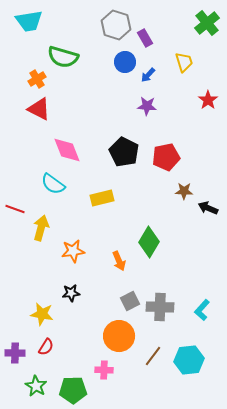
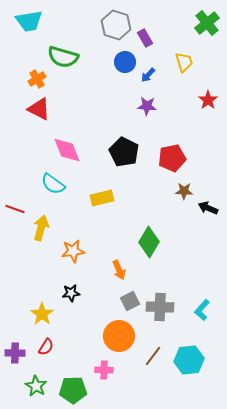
red pentagon: moved 6 px right, 1 px down
orange arrow: moved 9 px down
yellow star: rotated 25 degrees clockwise
